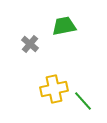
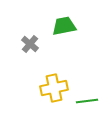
yellow cross: moved 1 px up
green line: moved 4 px right; rotated 55 degrees counterclockwise
